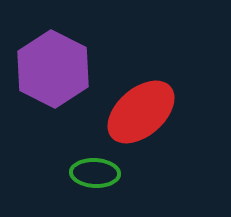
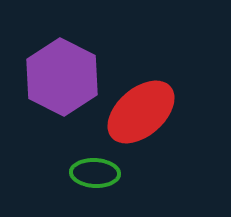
purple hexagon: moved 9 px right, 8 px down
